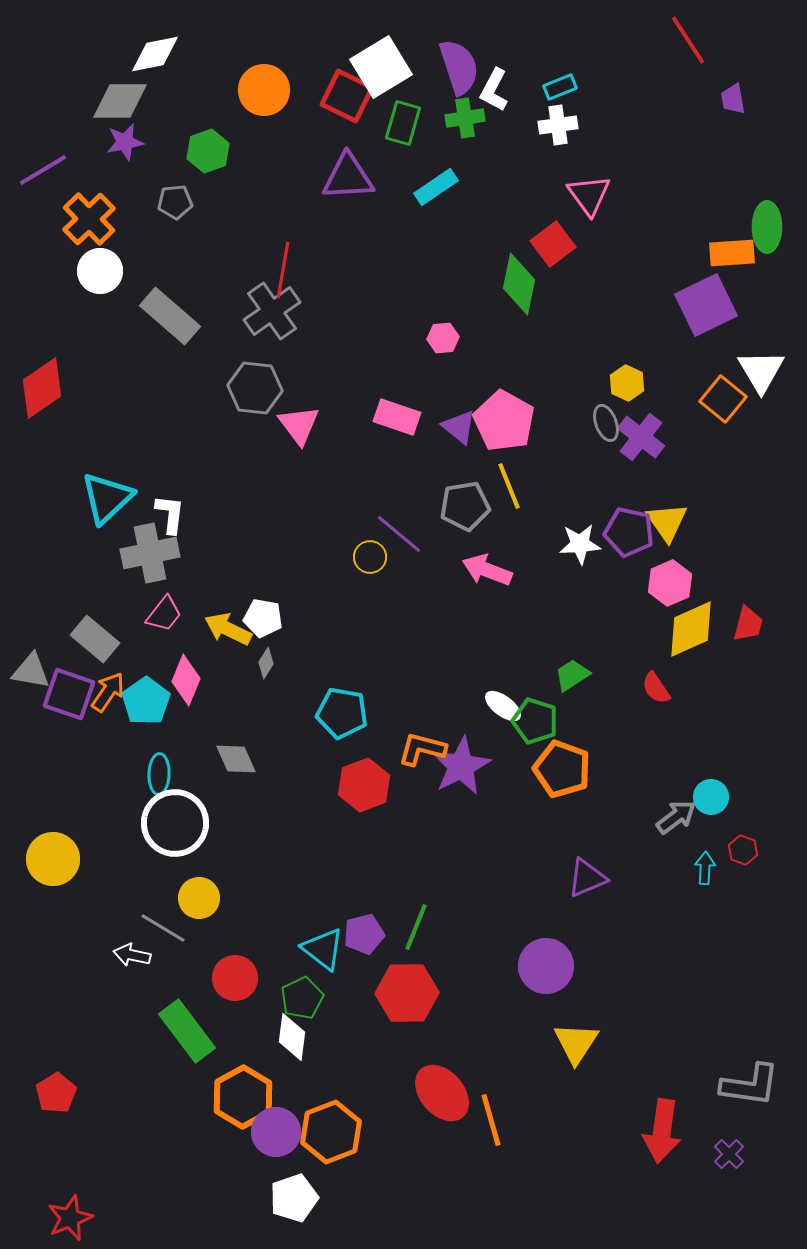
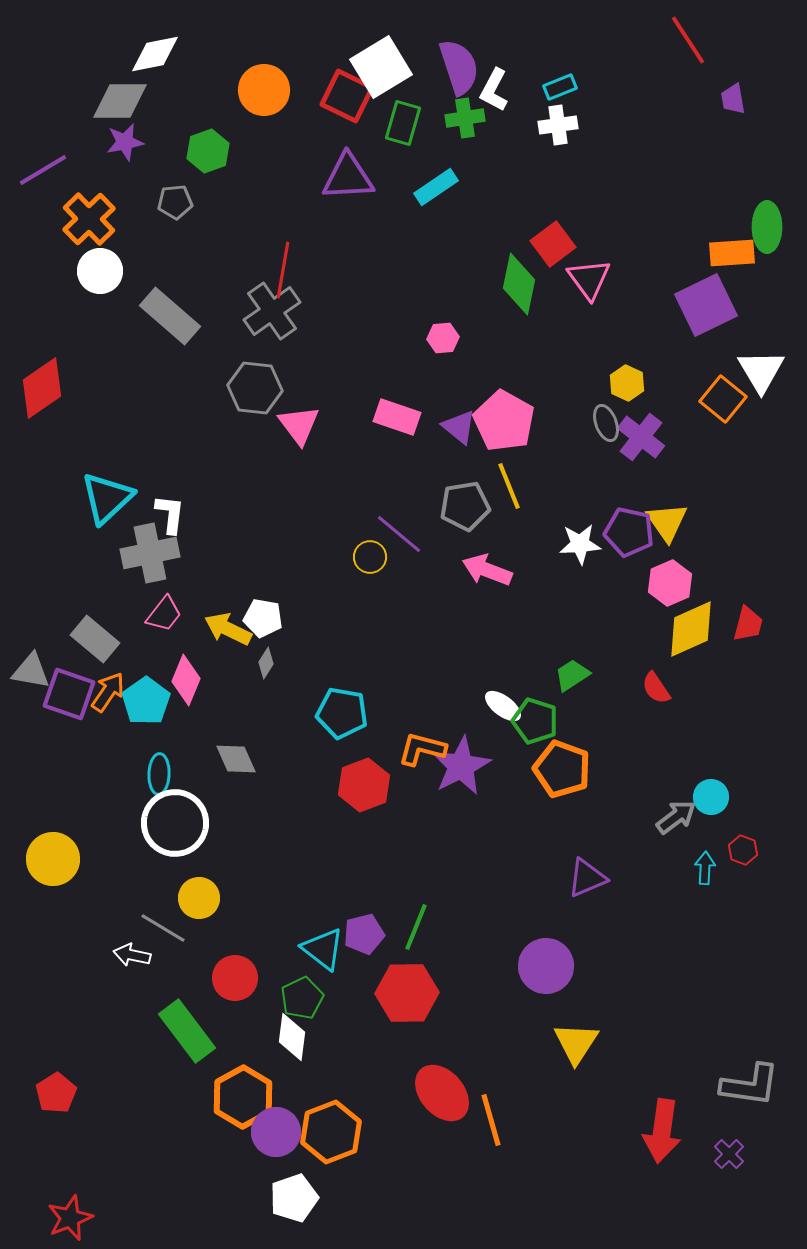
pink triangle at (589, 195): moved 84 px down
